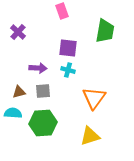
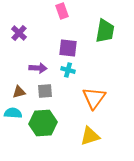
purple cross: moved 1 px right, 1 px down
gray square: moved 2 px right
